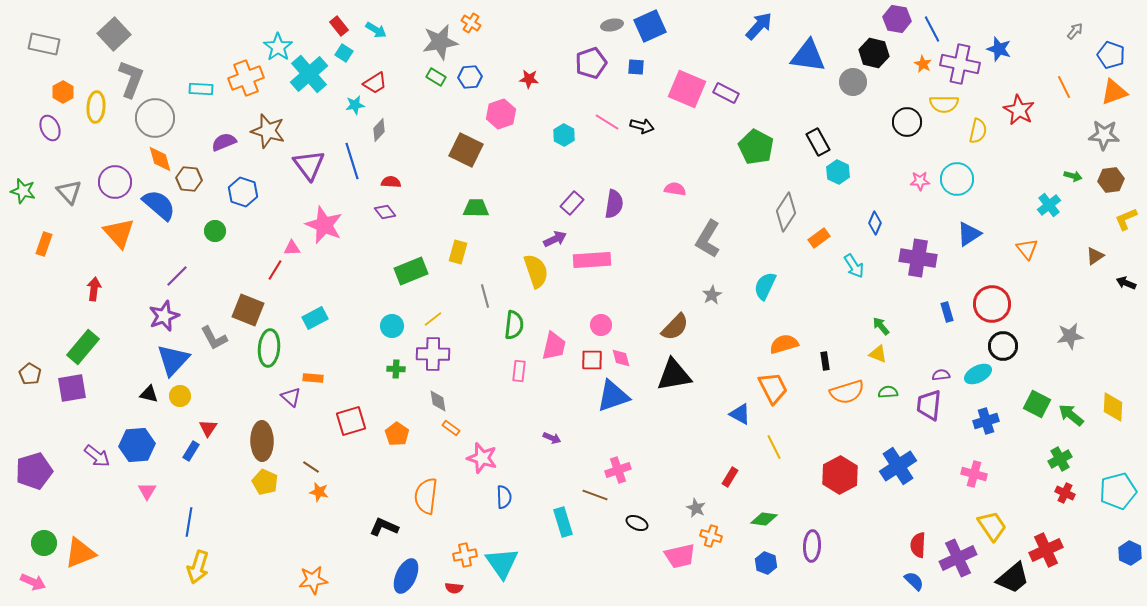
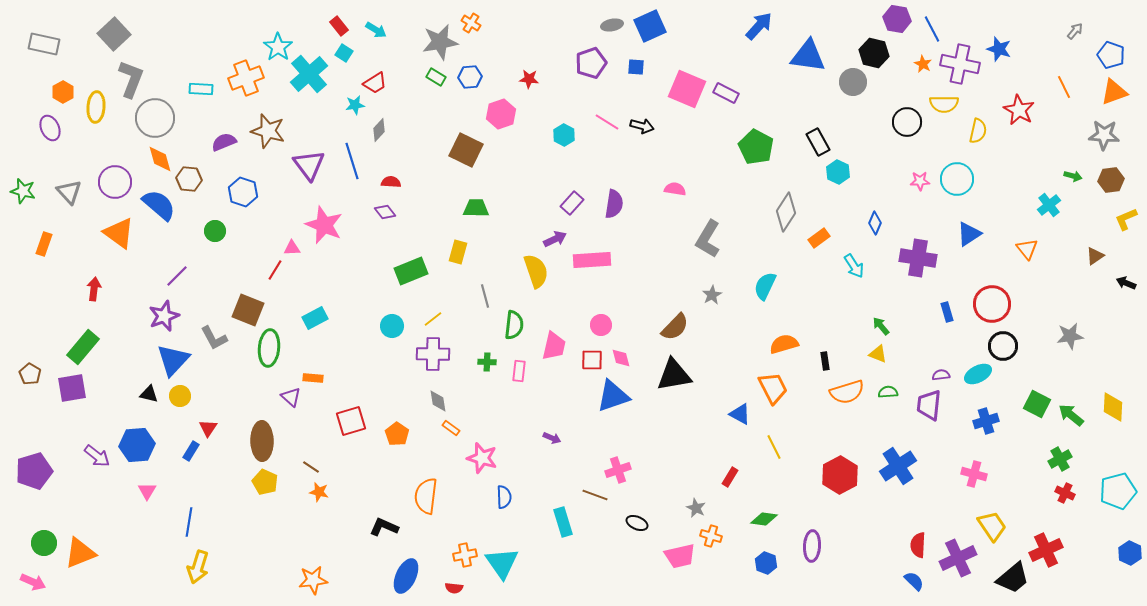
orange triangle at (119, 233): rotated 12 degrees counterclockwise
green cross at (396, 369): moved 91 px right, 7 px up
